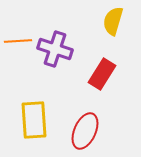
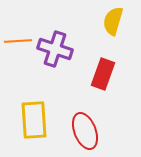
red rectangle: moved 1 px right; rotated 12 degrees counterclockwise
red ellipse: rotated 45 degrees counterclockwise
